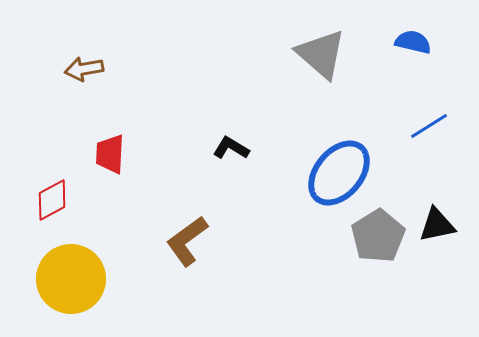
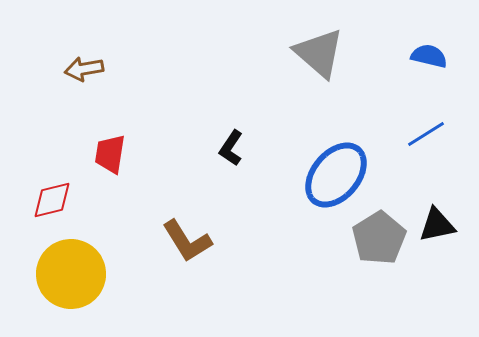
blue semicircle: moved 16 px right, 14 px down
gray triangle: moved 2 px left, 1 px up
blue line: moved 3 px left, 8 px down
black L-shape: rotated 87 degrees counterclockwise
red trapezoid: rotated 6 degrees clockwise
blue ellipse: moved 3 px left, 2 px down
red diamond: rotated 15 degrees clockwise
gray pentagon: moved 1 px right, 2 px down
brown L-shape: rotated 86 degrees counterclockwise
yellow circle: moved 5 px up
